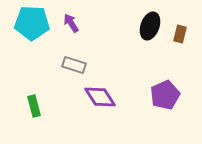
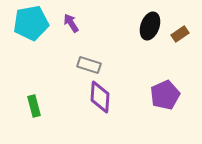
cyan pentagon: moved 1 px left; rotated 12 degrees counterclockwise
brown rectangle: rotated 42 degrees clockwise
gray rectangle: moved 15 px right
purple diamond: rotated 36 degrees clockwise
